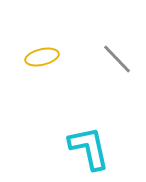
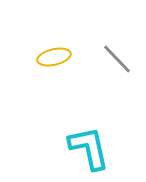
yellow ellipse: moved 12 px right
